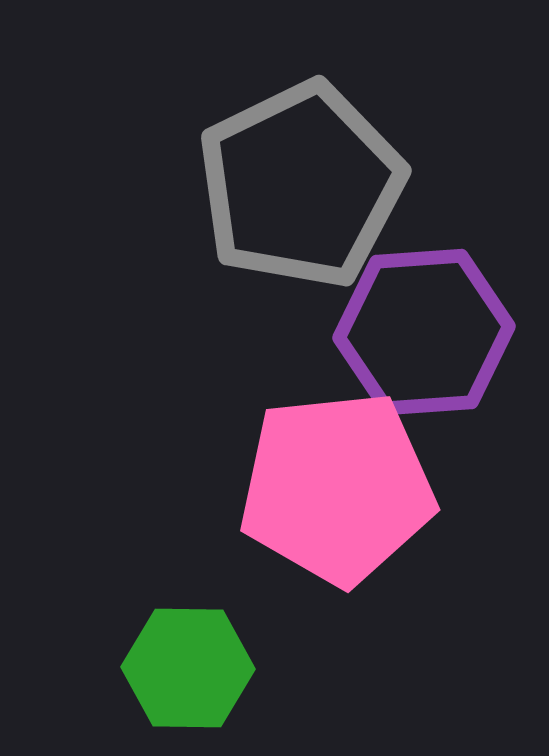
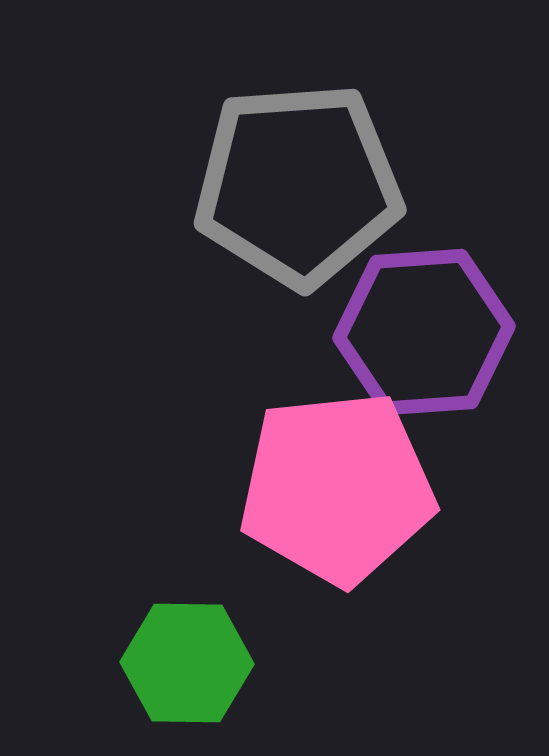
gray pentagon: moved 3 px left; rotated 22 degrees clockwise
green hexagon: moved 1 px left, 5 px up
